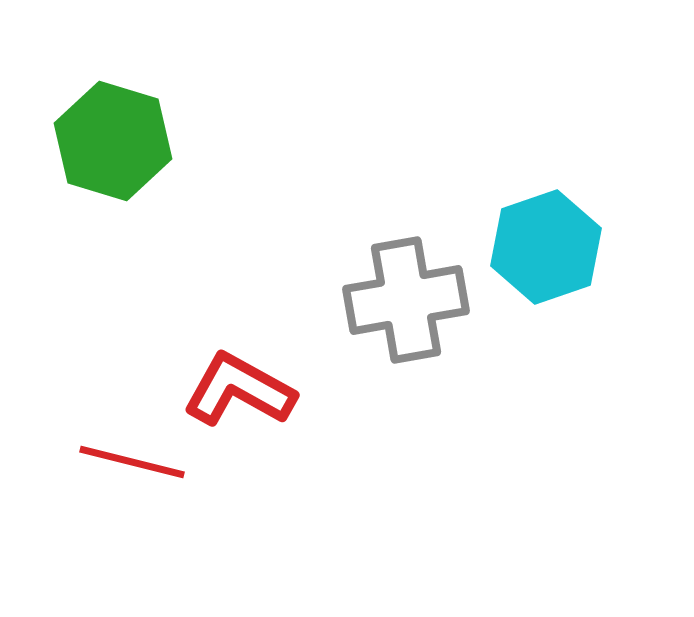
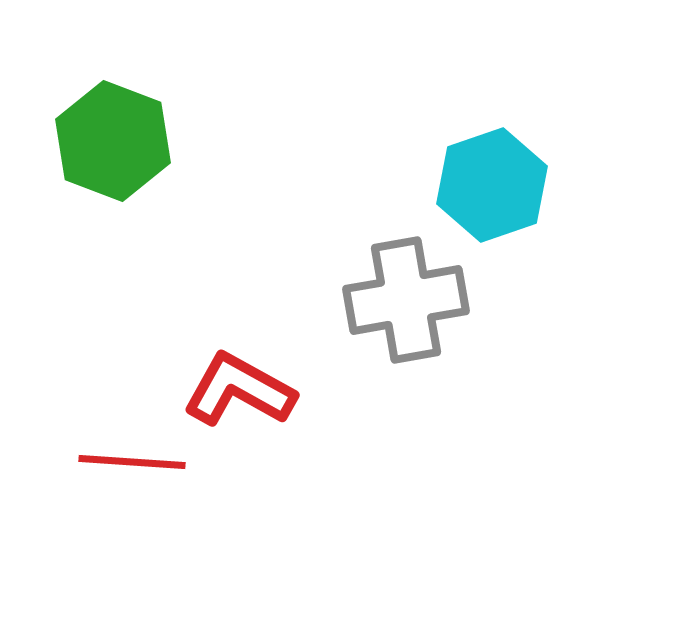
green hexagon: rotated 4 degrees clockwise
cyan hexagon: moved 54 px left, 62 px up
red line: rotated 10 degrees counterclockwise
